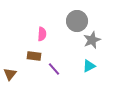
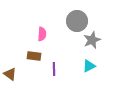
purple line: rotated 40 degrees clockwise
brown triangle: rotated 32 degrees counterclockwise
